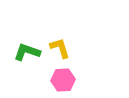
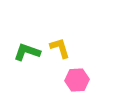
pink hexagon: moved 14 px right
